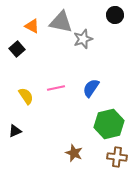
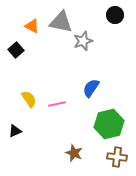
gray star: moved 2 px down
black square: moved 1 px left, 1 px down
pink line: moved 1 px right, 16 px down
yellow semicircle: moved 3 px right, 3 px down
